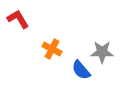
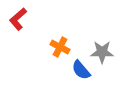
red L-shape: rotated 100 degrees counterclockwise
orange cross: moved 8 px right, 2 px up
